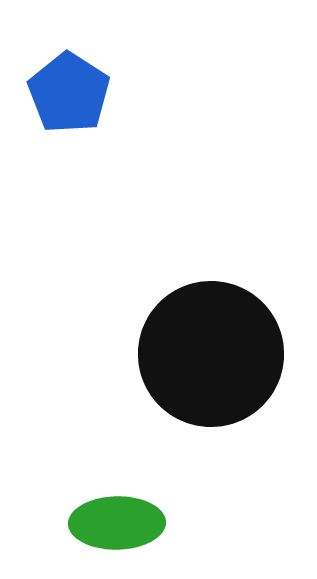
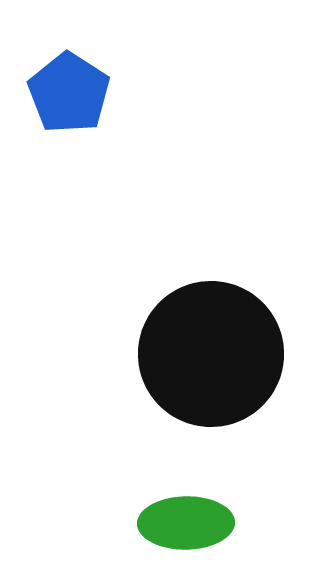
green ellipse: moved 69 px right
